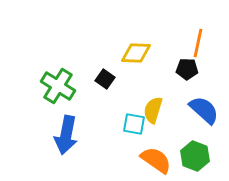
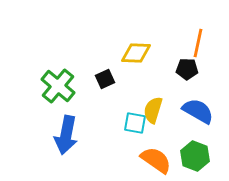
black square: rotated 30 degrees clockwise
green cross: rotated 8 degrees clockwise
blue semicircle: moved 6 px left, 1 px down; rotated 12 degrees counterclockwise
cyan square: moved 1 px right, 1 px up
